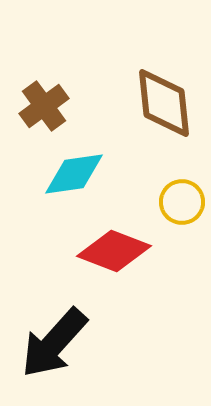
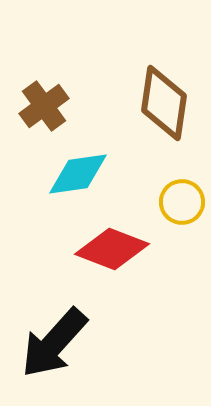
brown diamond: rotated 14 degrees clockwise
cyan diamond: moved 4 px right
red diamond: moved 2 px left, 2 px up
